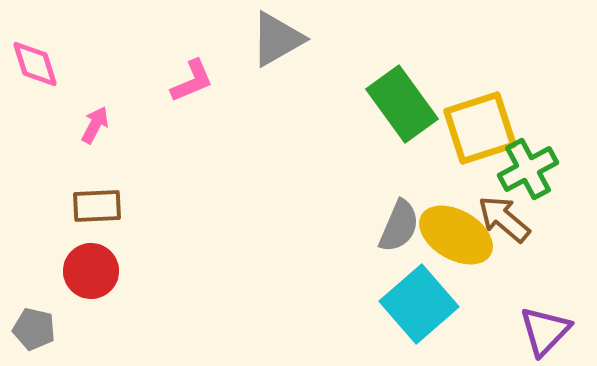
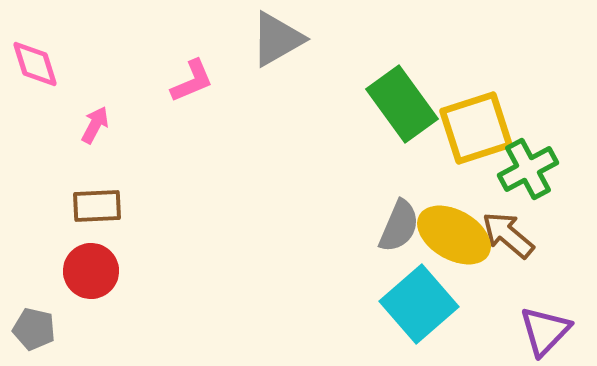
yellow square: moved 4 px left
brown arrow: moved 4 px right, 16 px down
yellow ellipse: moved 2 px left
